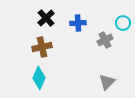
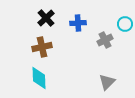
cyan circle: moved 2 px right, 1 px down
cyan diamond: rotated 25 degrees counterclockwise
